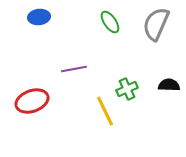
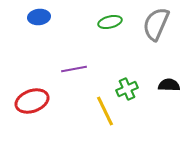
green ellipse: rotated 70 degrees counterclockwise
